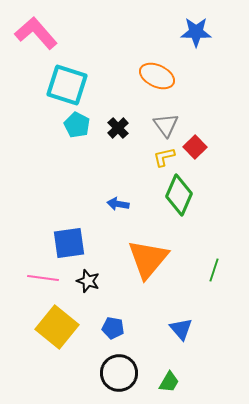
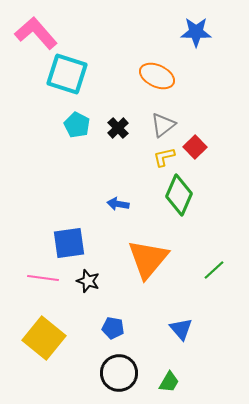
cyan square: moved 11 px up
gray triangle: moved 3 px left; rotated 28 degrees clockwise
green line: rotated 30 degrees clockwise
yellow square: moved 13 px left, 11 px down
